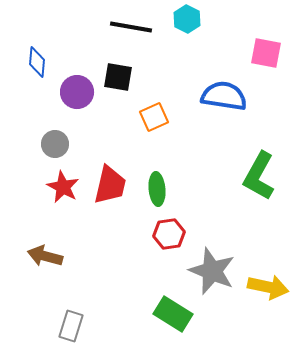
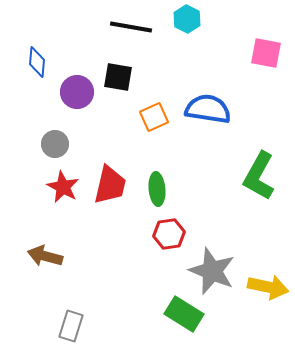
blue semicircle: moved 16 px left, 13 px down
green rectangle: moved 11 px right
